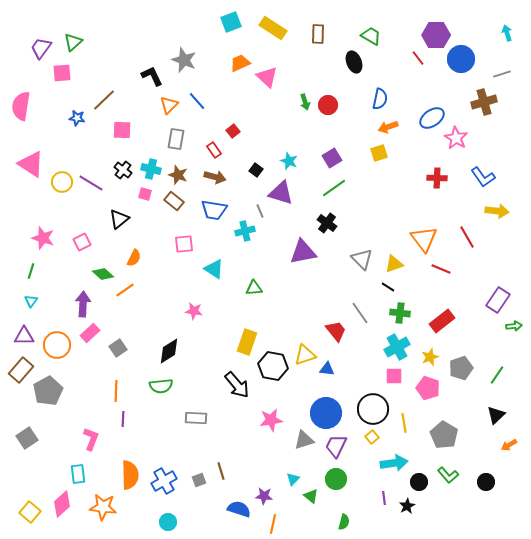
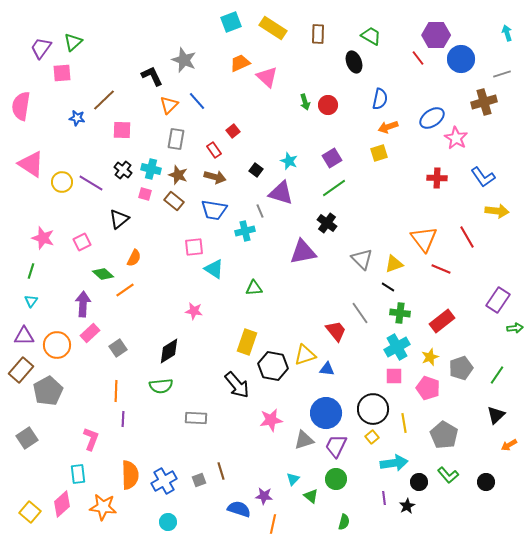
pink square at (184, 244): moved 10 px right, 3 px down
green arrow at (514, 326): moved 1 px right, 2 px down
